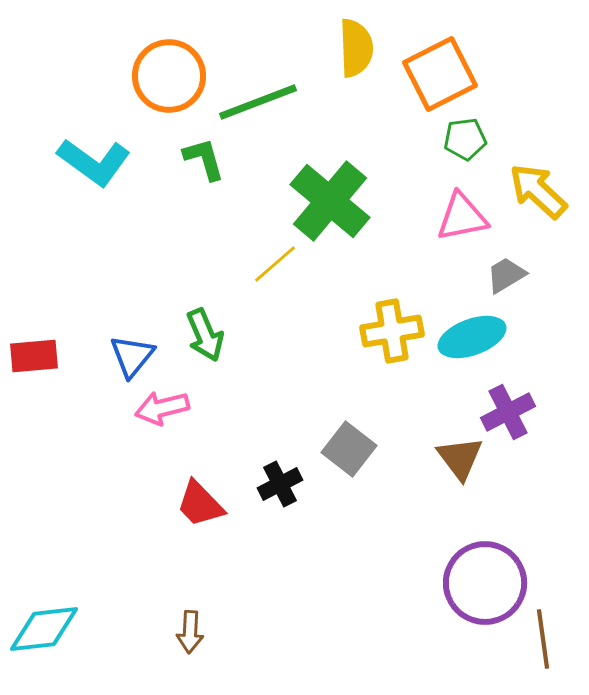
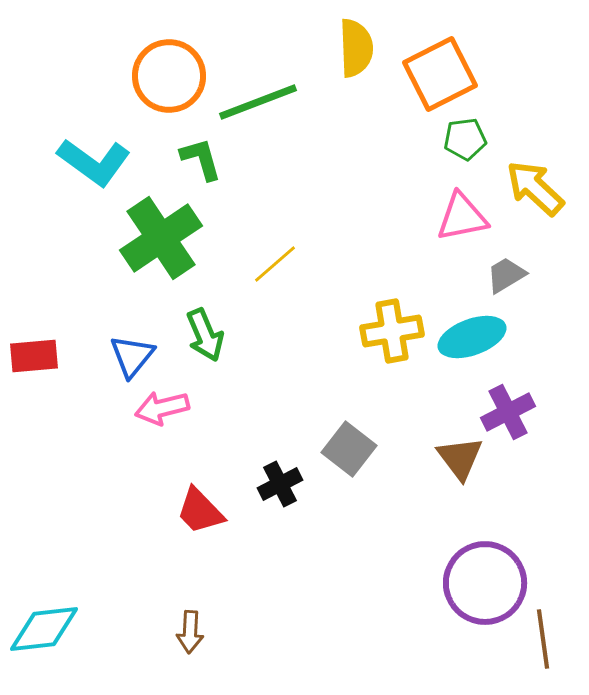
green L-shape: moved 3 px left
yellow arrow: moved 3 px left, 3 px up
green cross: moved 169 px left, 37 px down; rotated 16 degrees clockwise
red trapezoid: moved 7 px down
